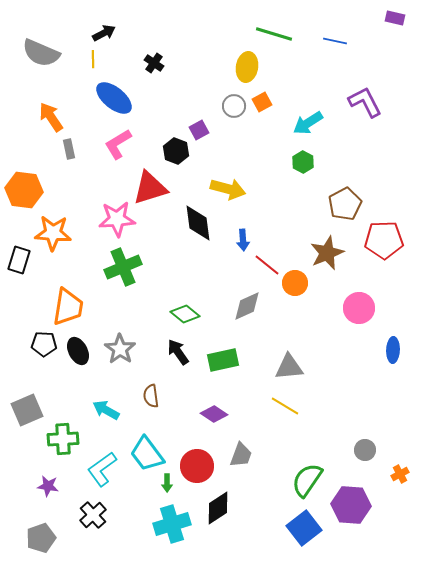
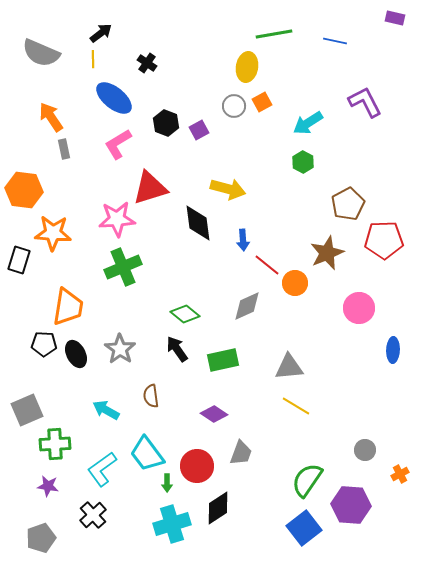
black arrow at (104, 33): moved 3 px left; rotated 10 degrees counterclockwise
green line at (274, 34): rotated 27 degrees counterclockwise
black cross at (154, 63): moved 7 px left
gray rectangle at (69, 149): moved 5 px left
black hexagon at (176, 151): moved 10 px left, 28 px up
brown pentagon at (345, 204): moved 3 px right
black ellipse at (78, 351): moved 2 px left, 3 px down
black arrow at (178, 352): moved 1 px left, 3 px up
yellow line at (285, 406): moved 11 px right
green cross at (63, 439): moved 8 px left, 5 px down
gray trapezoid at (241, 455): moved 2 px up
